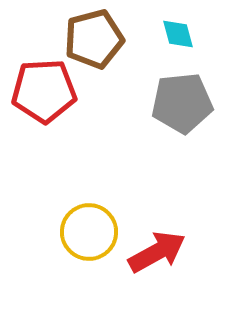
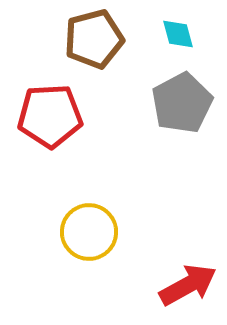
red pentagon: moved 6 px right, 25 px down
gray pentagon: rotated 22 degrees counterclockwise
red arrow: moved 31 px right, 33 px down
